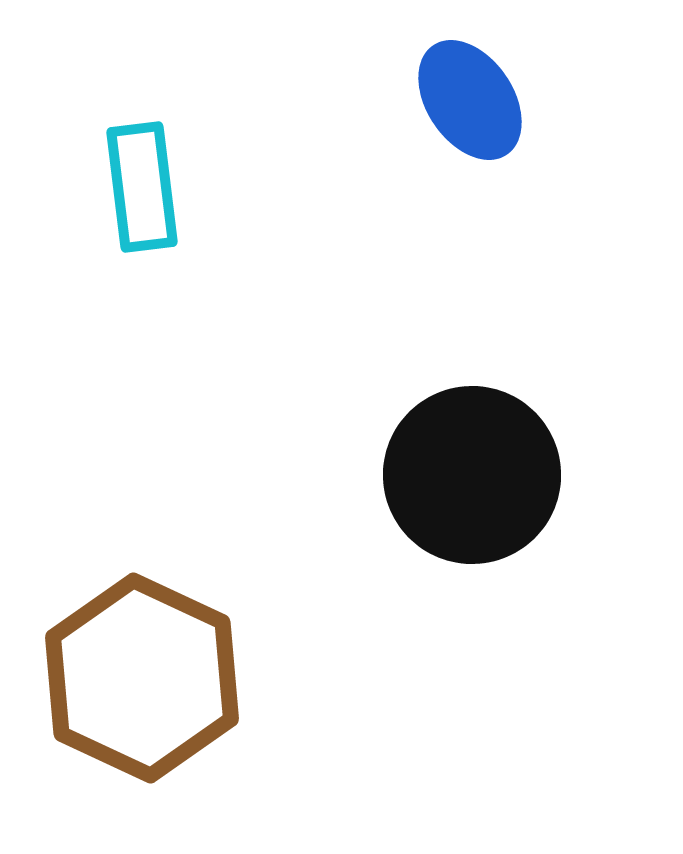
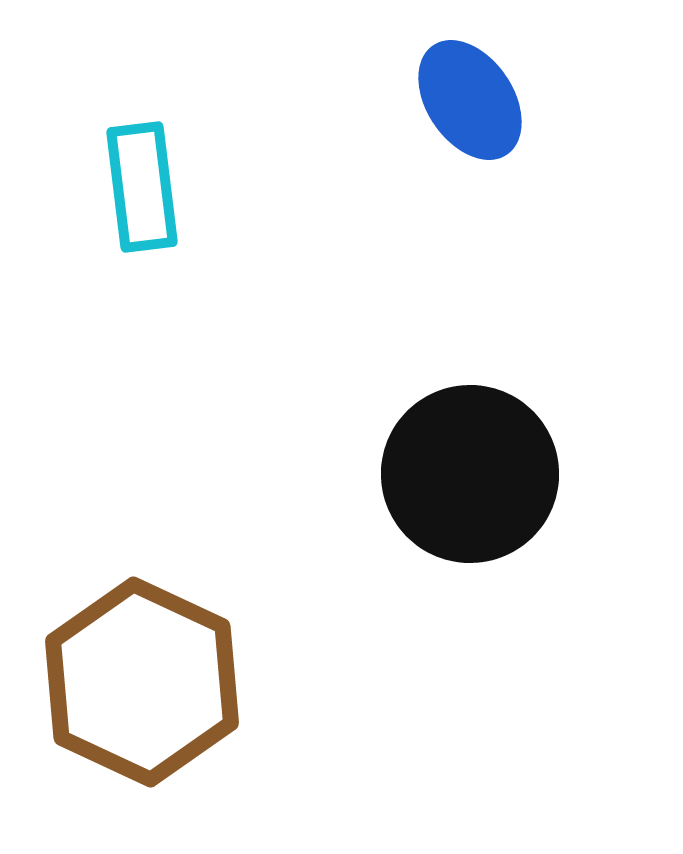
black circle: moved 2 px left, 1 px up
brown hexagon: moved 4 px down
